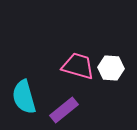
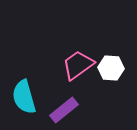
pink trapezoid: moved 1 px up; rotated 52 degrees counterclockwise
